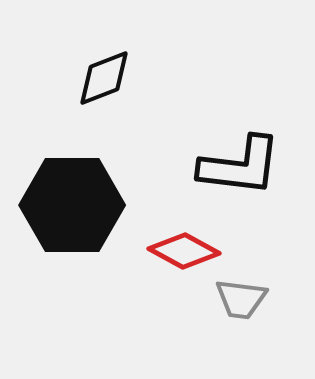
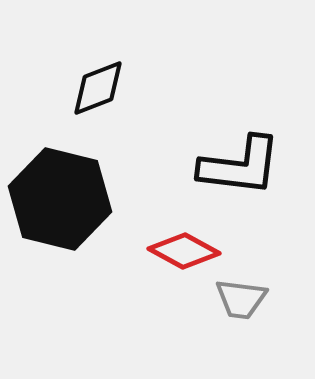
black diamond: moved 6 px left, 10 px down
black hexagon: moved 12 px left, 6 px up; rotated 14 degrees clockwise
